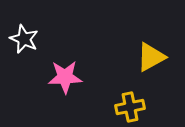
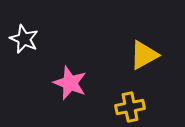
yellow triangle: moved 7 px left, 2 px up
pink star: moved 5 px right, 6 px down; rotated 24 degrees clockwise
